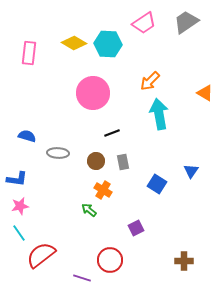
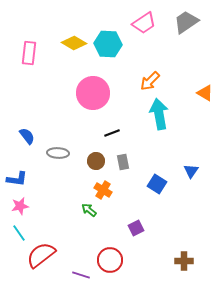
blue semicircle: rotated 36 degrees clockwise
purple line: moved 1 px left, 3 px up
